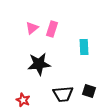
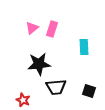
black trapezoid: moved 7 px left, 7 px up
